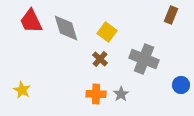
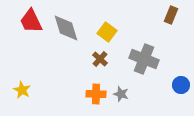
gray star: rotated 21 degrees counterclockwise
